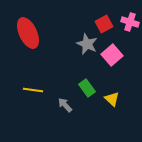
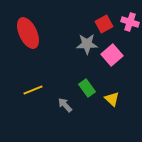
gray star: rotated 25 degrees counterclockwise
yellow line: rotated 30 degrees counterclockwise
